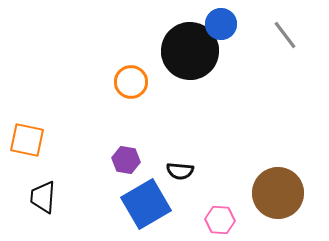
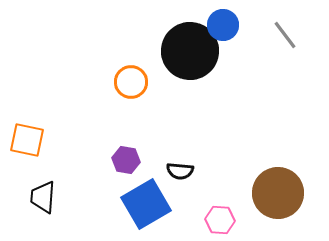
blue circle: moved 2 px right, 1 px down
